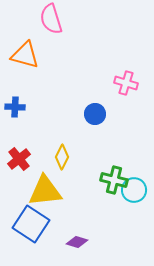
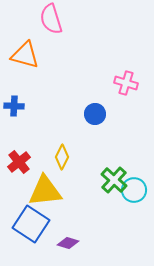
blue cross: moved 1 px left, 1 px up
red cross: moved 3 px down
green cross: rotated 28 degrees clockwise
purple diamond: moved 9 px left, 1 px down
